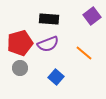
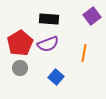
red pentagon: rotated 15 degrees counterclockwise
orange line: rotated 60 degrees clockwise
